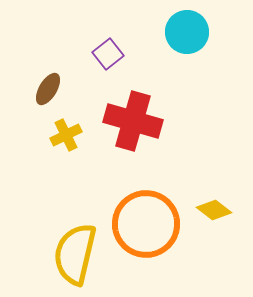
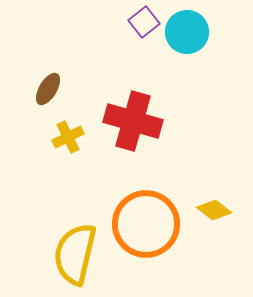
purple square: moved 36 px right, 32 px up
yellow cross: moved 2 px right, 2 px down
